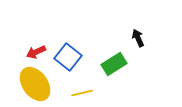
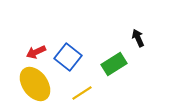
yellow line: rotated 20 degrees counterclockwise
